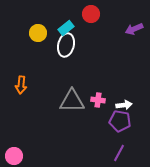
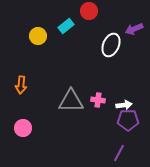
red circle: moved 2 px left, 3 px up
cyan rectangle: moved 2 px up
yellow circle: moved 3 px down
white ellipse: moved 45 px right; rotated 10 degrees clockwise
gray triangle: moved 1 px left
purple pentagon: moved 8 px right, 1 px up; rotated 10 degrees counterclockwise
pink circle: moved 9 px right, 28 px up
